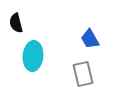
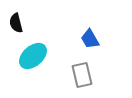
cyan ellipse: rotated 44 degrees clockwise
gray rectangle: moved 1 px left, 1 px down
